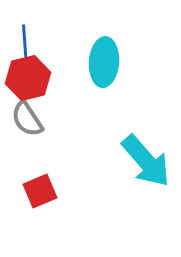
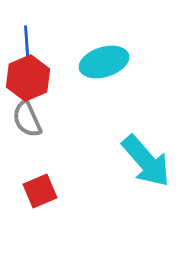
blue line: moved 2 px right, 1 px down
cyan ellipse: rotated 69 degrees clockwise
red hexagon: rotated 9 degrees counterclockwise
gray semicircle: rotated 9 degrees clockwise
